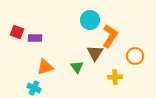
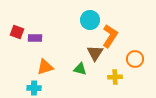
orange circle: moved 3 px down
green triangle: moved 3 px right, 2 px down; rotated 40 degrees counterclockwise
cyan cross: rotated 24 degrees counterclockwise
